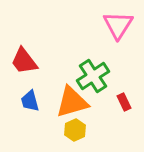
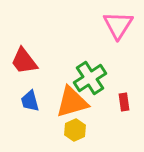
green cross: moved 3 px left, 2 px down
red rectangle: rotated 18 degrees clockwise
